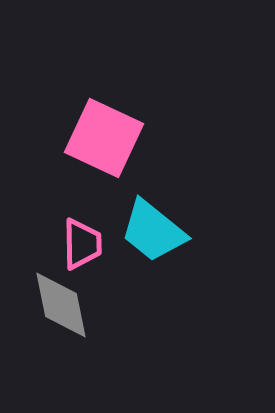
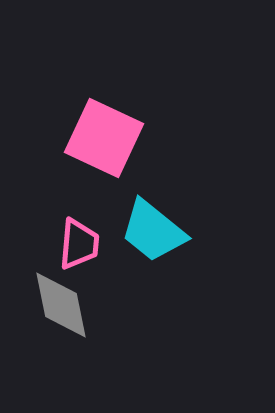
pink trapezoid: moved 3 px left; rotated 6 degrees clockwise
